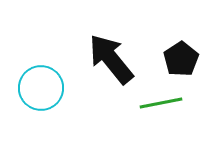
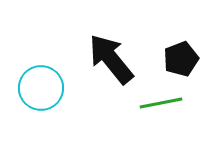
black pentagon: rotated 12 degrees clockwise
